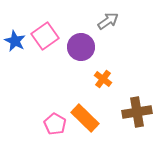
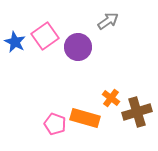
blue star: moved 1 px down
purple circle: moved 3 px left
orange cross: moved 8 px right, 19 px down
brown cross: rotated 8 degrees counterclockwise
orange rectangle: rotated 28 degrees counterclockwise
pink pentagon: rotated 10 degrees counterclockwise
